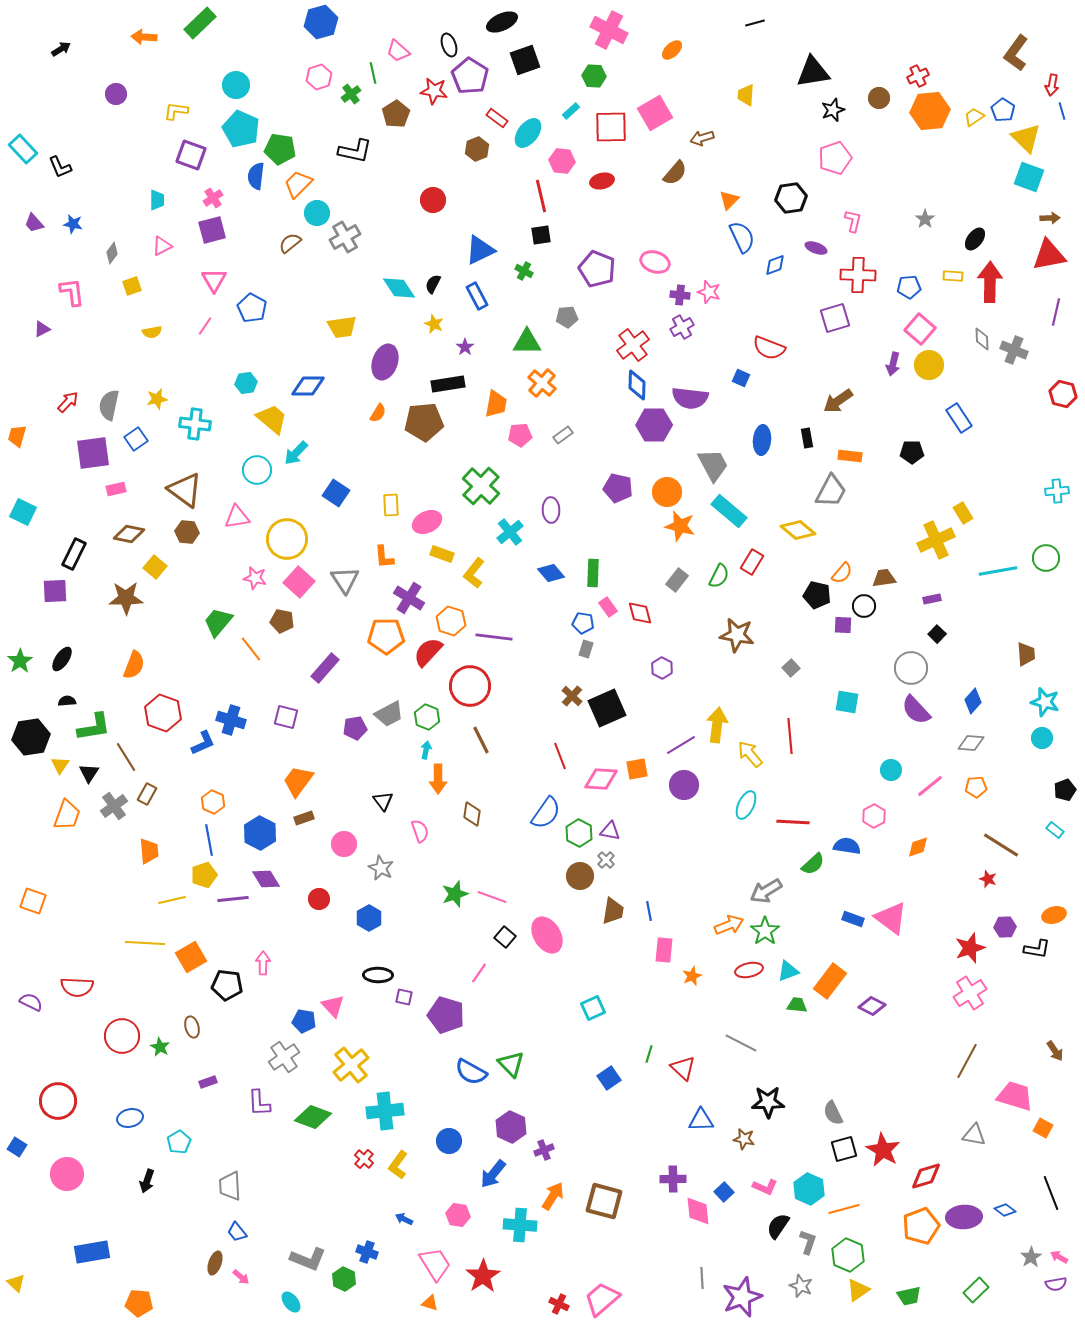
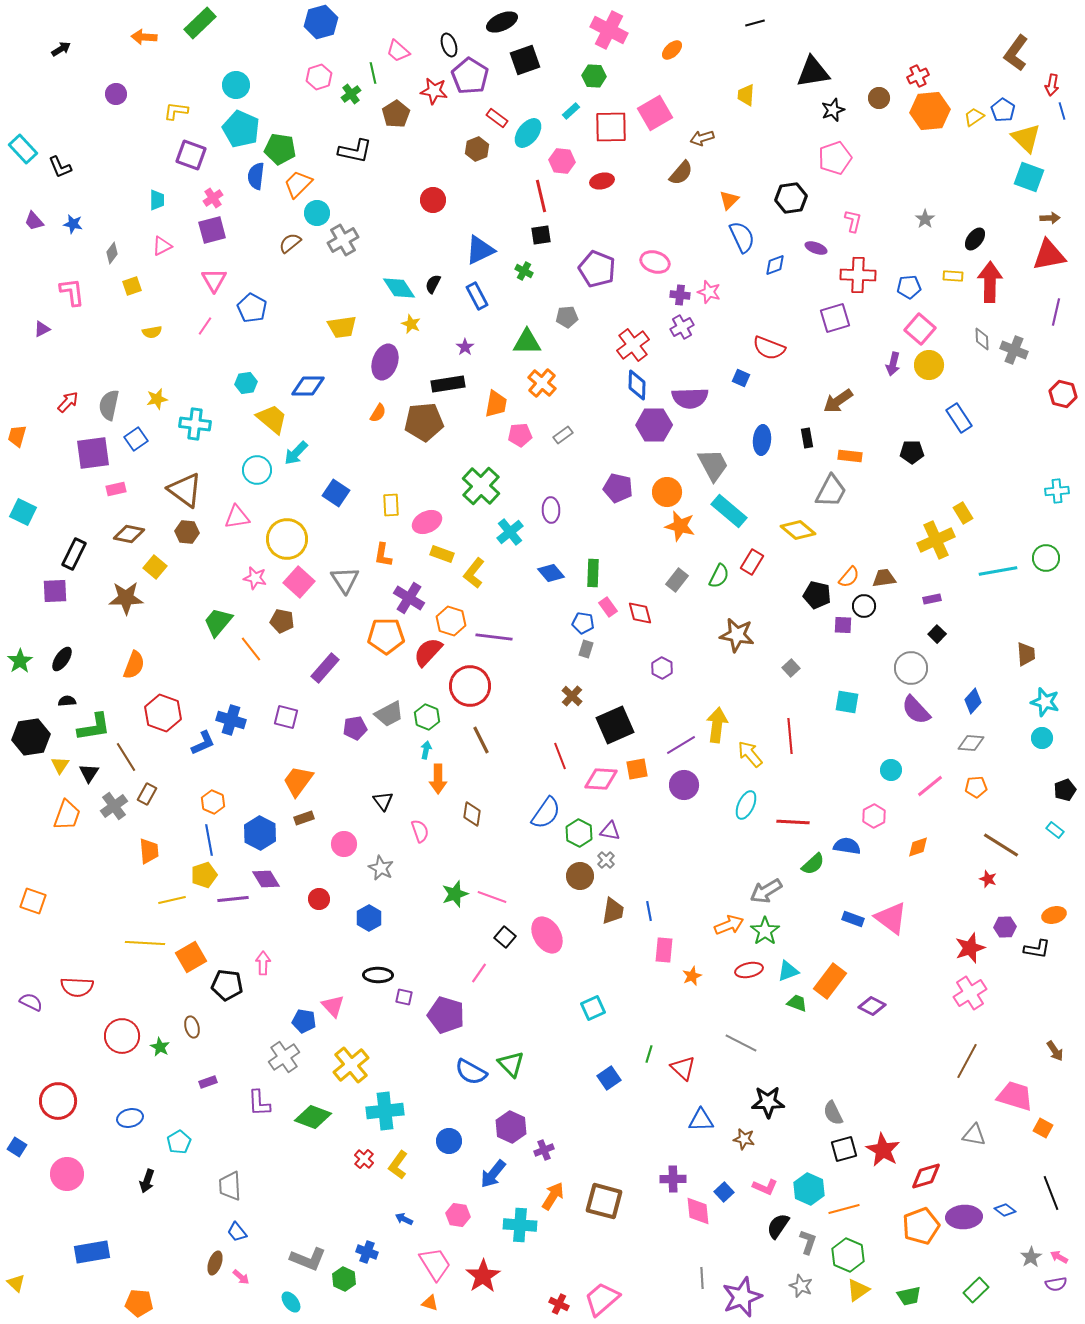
brown semicircle at (675, 173): moved 6 px right
purple trapezoid at (34, 223): moved 2 px up
gray cross at (345, 237): moved 2 px left, 3 px down
yellow star at (434, 324): moved 23 px left
purple semicircle at (690, 398): rotated 9 degrees counterclockwise
orange L-shape at (384, 557): moved 1 px left, 2 px up; rotated 15 degrees clockwise
orange semicircle at (842, 573): moved 7 px right, 4 px down
black square at (607, 708): moved 8 px right, 17 px down
green trapezoid at (797, 1005): moved 2 px up; rotated 15 degrees clockwise
